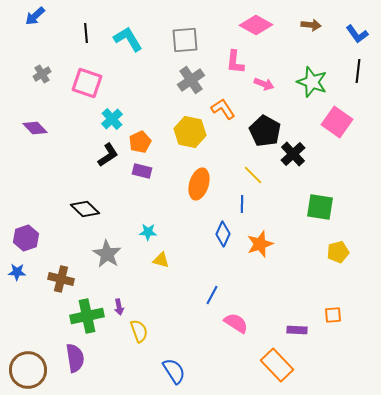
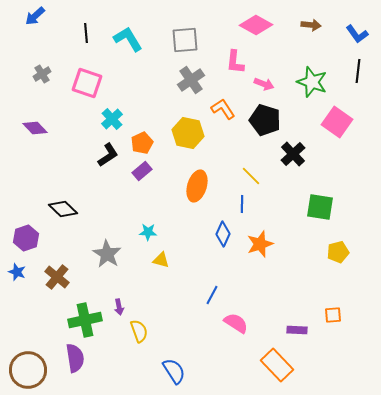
black pentagon at (265, 131): moved 11 px up; rotated 12 degrees counterclockwise
yellow hexagon at (190, 132): moved 2 px left, 1 px down
orange pentagon at (140, 142): moved 2 px right, 1 px down
purple rectangle at (142, 171): rotated 54 degrees counterclockwise
yellow line at (253, 175): moved 2 px left, 1 px down
orange ellipse at (199, 184): moved 2 px left, 2 px down
black diamond at (85, 209): moved 22 px left
blue star at (17, 272): rotated 18 degrees clockwise
brown cross at (61, 279): moved 4 px left, 2 px up; rotated 25 degrees clockwise
green cross at (87, 316): moved 2 px left, 4 px down
